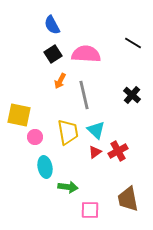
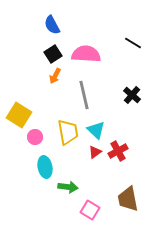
orange arrow: moved 5 px left, 5 px up
yellow square: rotated 20 degrees clockwise
pink square: rotated 30 degrees clockwise
